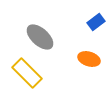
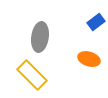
gray ellipse: rotated 56 degrees clockwise
yellow rectangle: moved 5 px right, 2 px down
